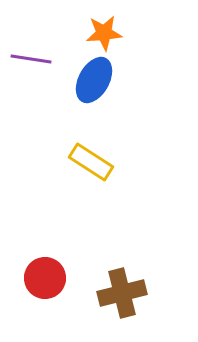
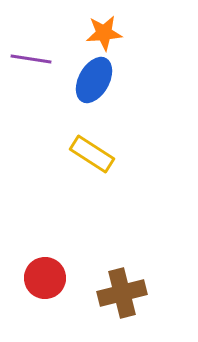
yellow rectangle: moved 1 px right, 8 px up
